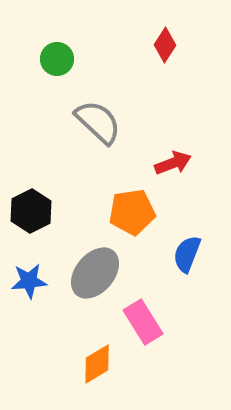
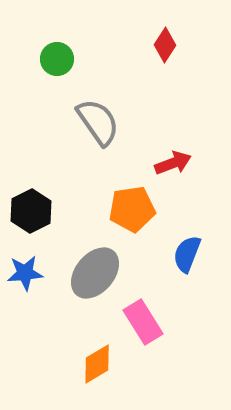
gray semicircle: rotated 12 degrees clockwise
orange pentagon: moved 3 px up
blue star: moved 4 px left, 8 px up
